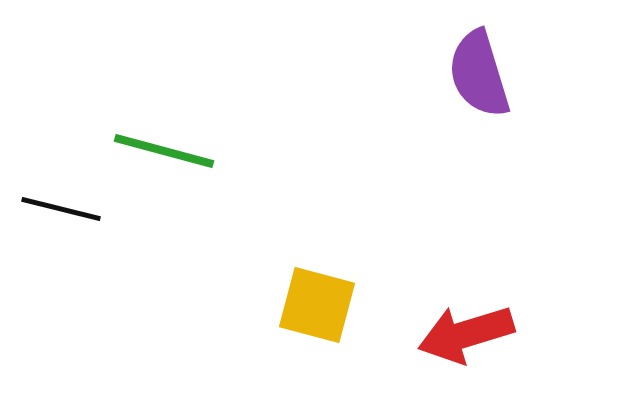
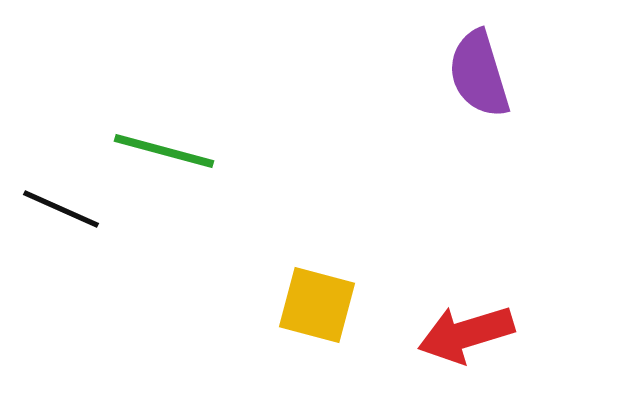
black line: rotated 10 degrees clockwise
